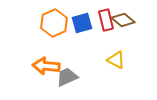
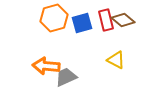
orange hexagon: moved 5 px up; rotated 8 degrees clockwise
gray trapezoid: moved 1 px left
